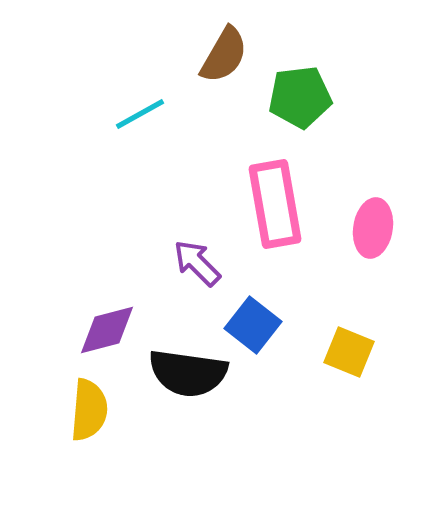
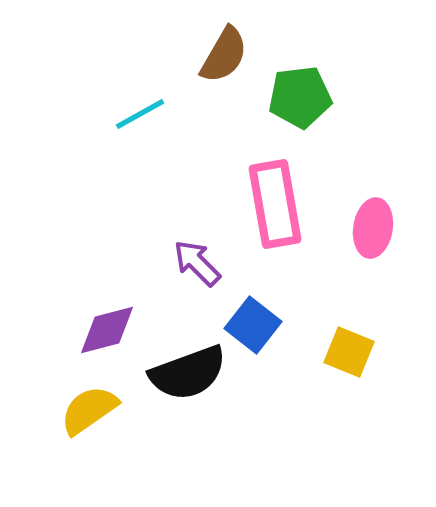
black semicircle: rotated 28 degrees counterclockwise
yellow semicircle: rotated 130 degrees counterclockwise
